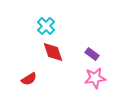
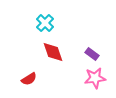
cyan cross: moved 1 px left, 3 px up
